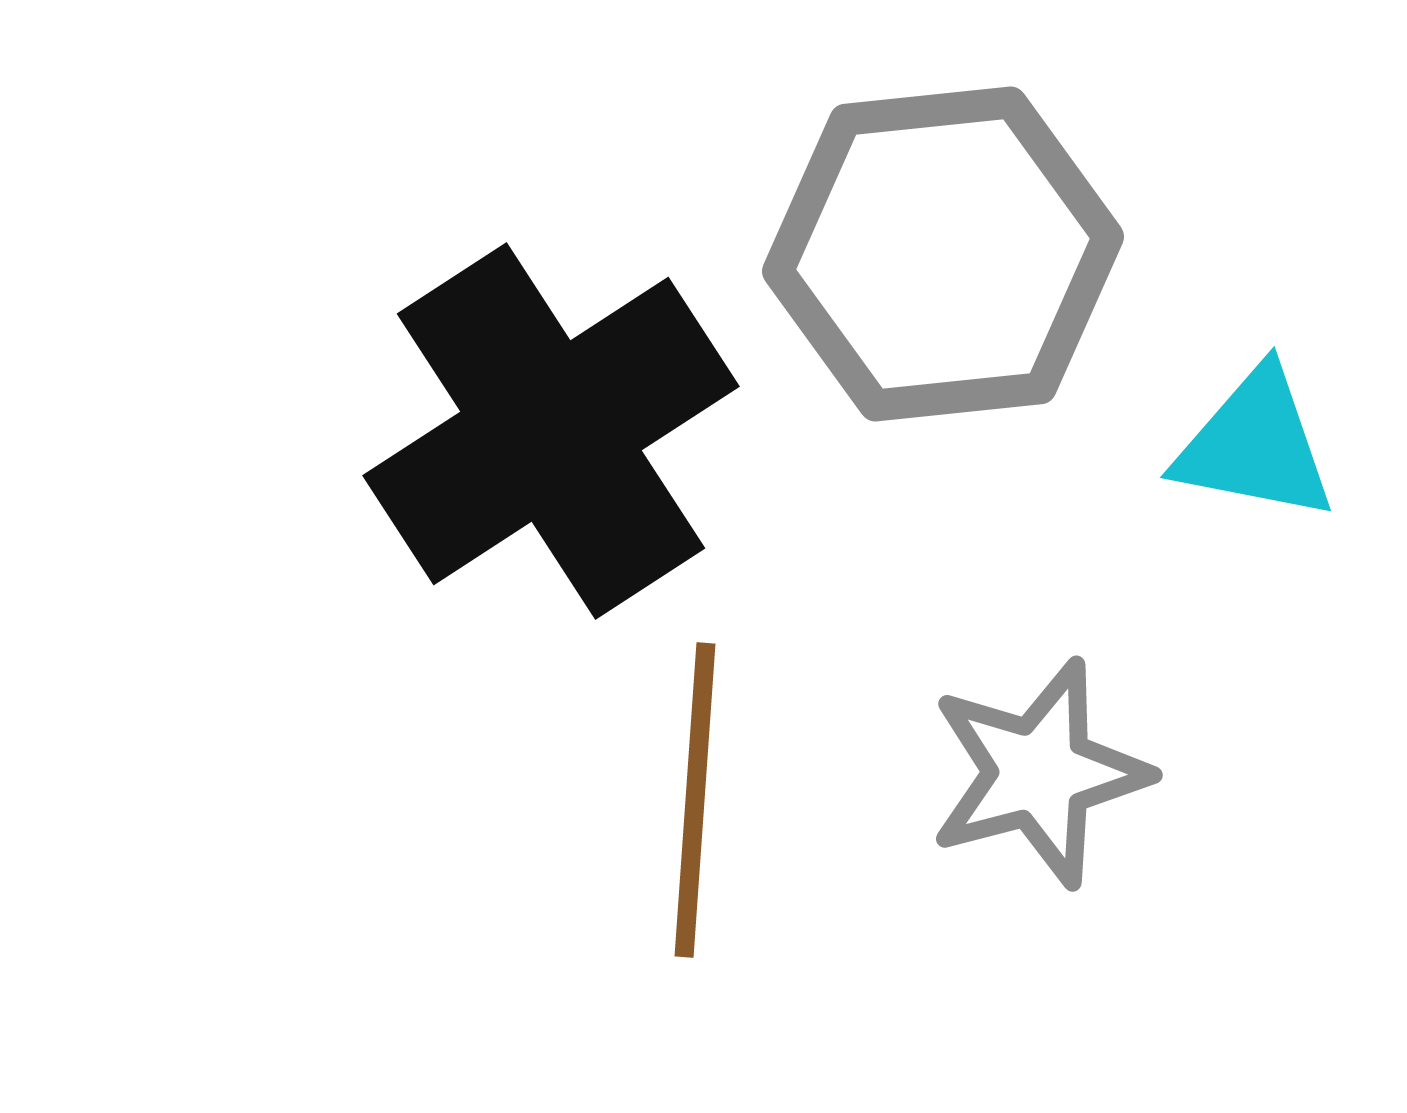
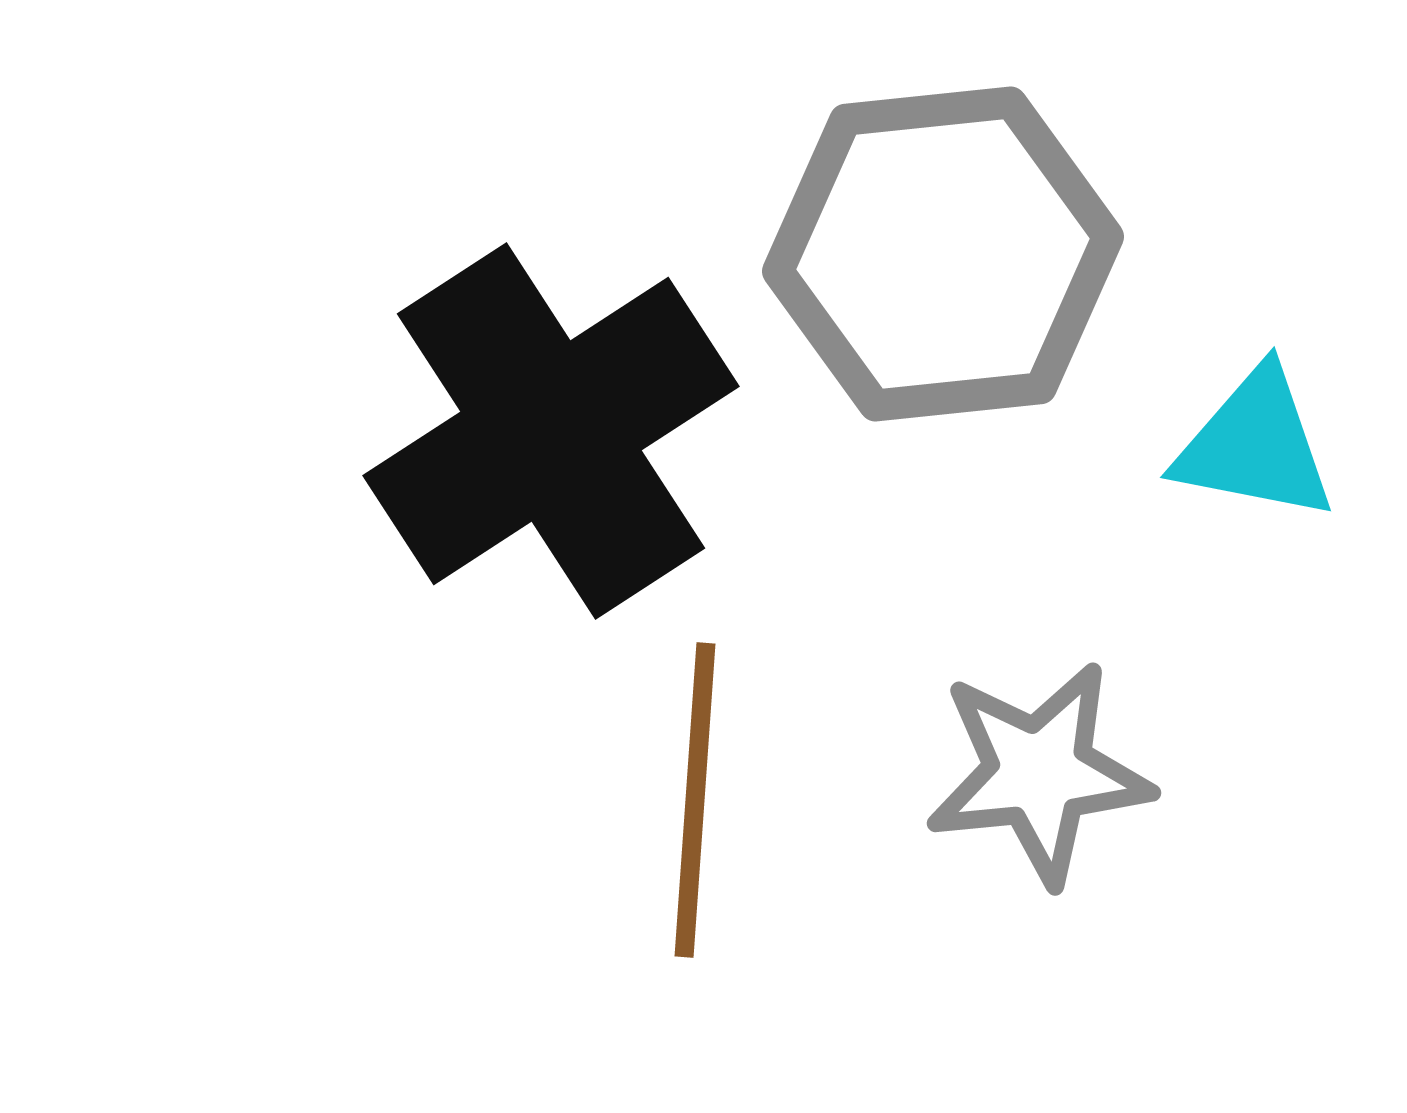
gray star: rotated 9 degrees clockwise
